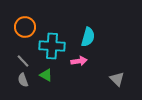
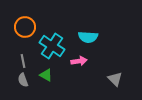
cyan semicircle: rotated 78 degrees clockwise
cyan cross: rotated 30 degrees clockwise
gray line: rotated 32 degrees clockwise
gray triangle: moved 2 px left
